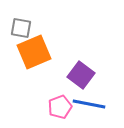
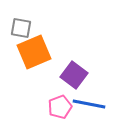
purple square: moved 7 px left
